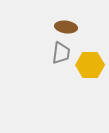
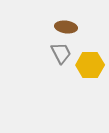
gray trapezoid: rotated 35 degrees counterclockwise
